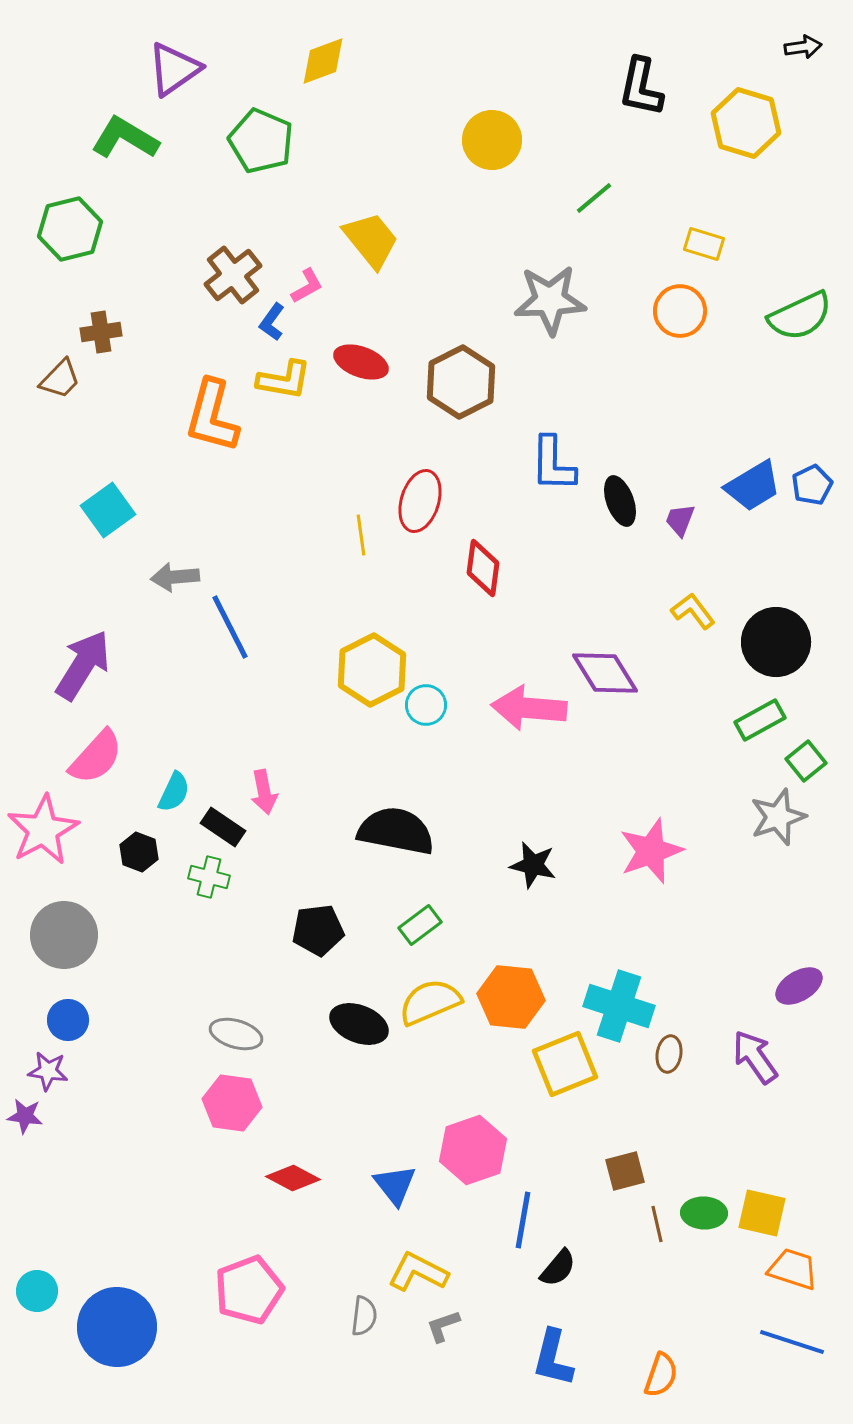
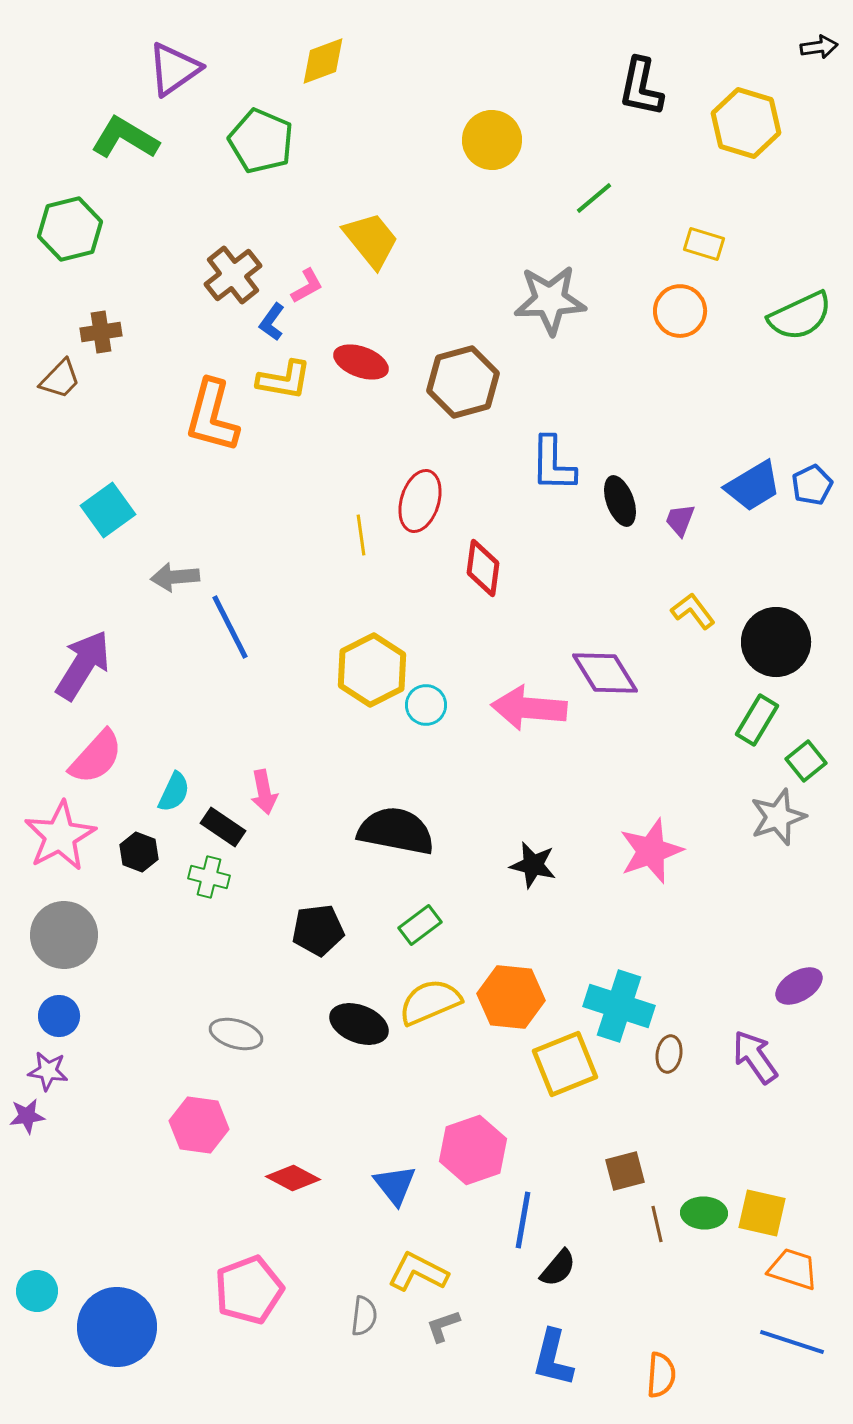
black arrow at (803, 47): moved 16 px right
brown hexagon at (461, 382): moved 2 px right; rotated 12 degrees clockwise
green rectangle at (760, 720): moved 3 px left; rotated 30 degrees counterclockwise
pink star at (43, 830): moved 17 px right, 6 px down
blue circle at (68, 1020): moved 9 px left, 4 px up
pink hexagon at (232, 1103): moved 33 px left, 22 px down
purple star at (25, 1116): moved 2 px right; rotated 15 degrees counterclockwise
orange semicircle at (661, 1375): rotated 15 degrees counterclockwise
